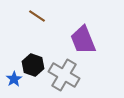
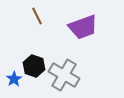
brown line: rotated 30 degrees clockwise
purple trapezoid: moved 13 px up; rotated 88 degrees counterclockwise
black hexagon: moved 1 px right, 1 px down
